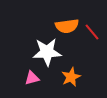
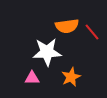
pink triangle: rotated 14 degrees clockwise
